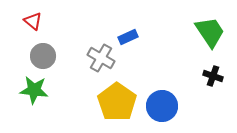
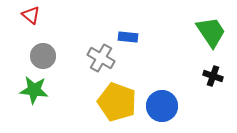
red triangle: moved 2 px left, 6 px up
green trapezoid: moved 1 px right
blue rectangle: rotated 30 degrees clockwise
yellow pentagon: rotated 15 degrees counterclockwise
